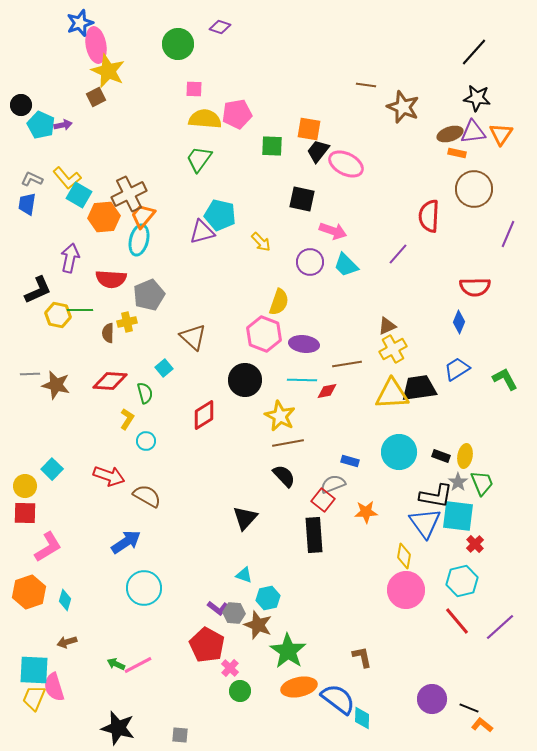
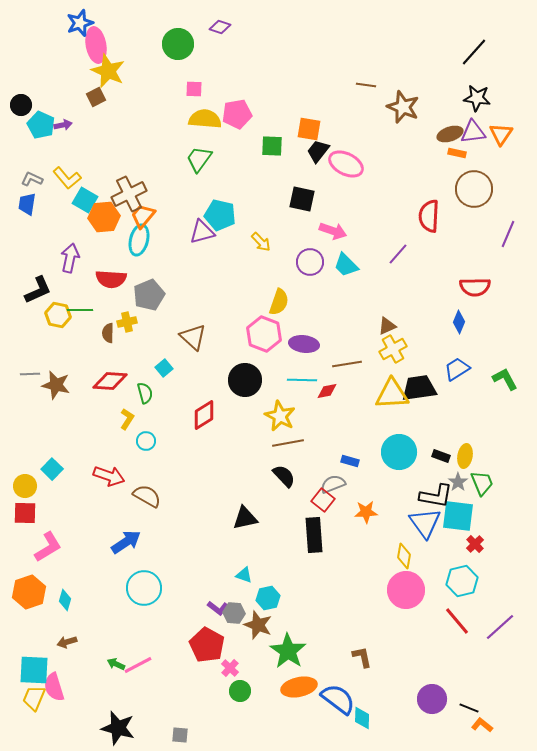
cyan square at (79, 195): moved 6 px right, 5 px down
black triangle at (245, 518): rotated 36 degrees clockwise
